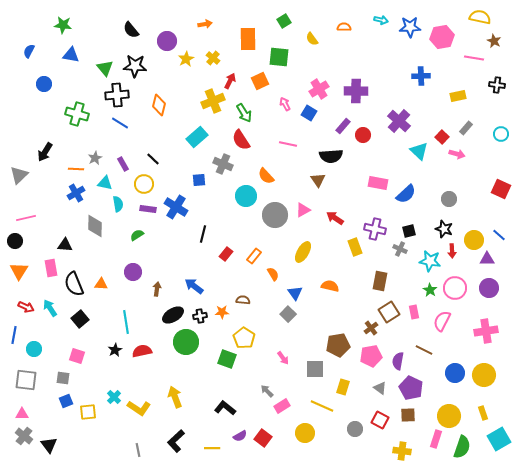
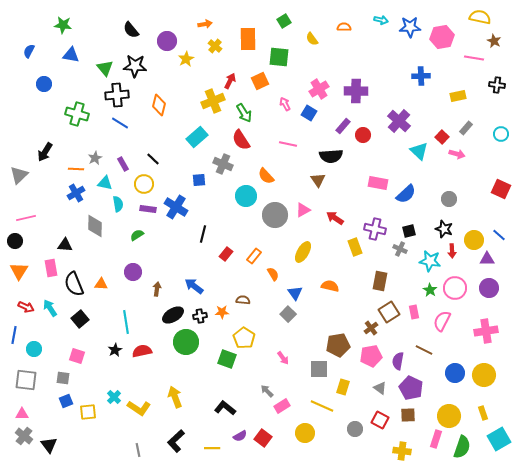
yellow cross at (213, 58): moved 2 px right, 12 px up
gray square at (315, 369): moved 4 px right
